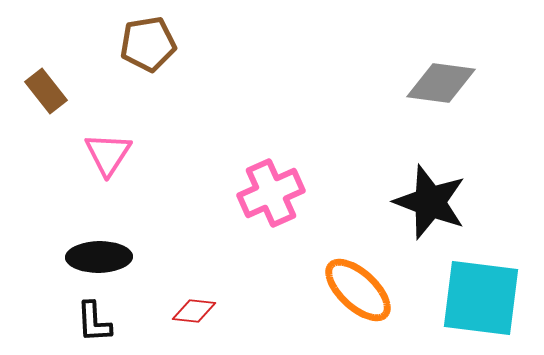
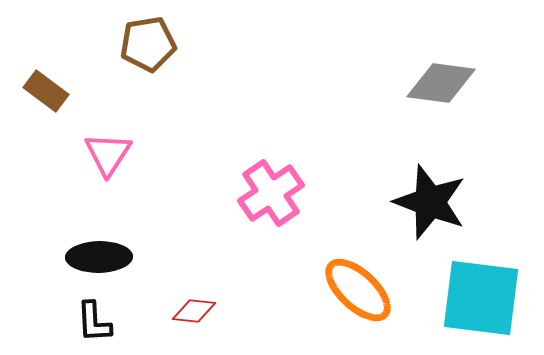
brown rectangle: rotated 15 degrees counterclockwise
pink cross: rotated 10 degrees counterclockwise
